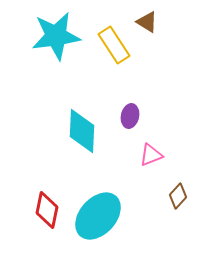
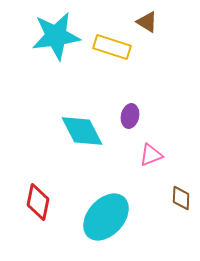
yellow rectangle: moved 2 px left, 2 px down; rotated 39 degrees counterclockwise
cyan diamond: rotated 30 degrees counterclockwise
brown diamond: moved 3 px right, 2 px down; rotated 40 degrees counterclockwise
red diamond: moved 9 px left, 8 px up
cyan ellipse: moved 8 px right, 1 px down
